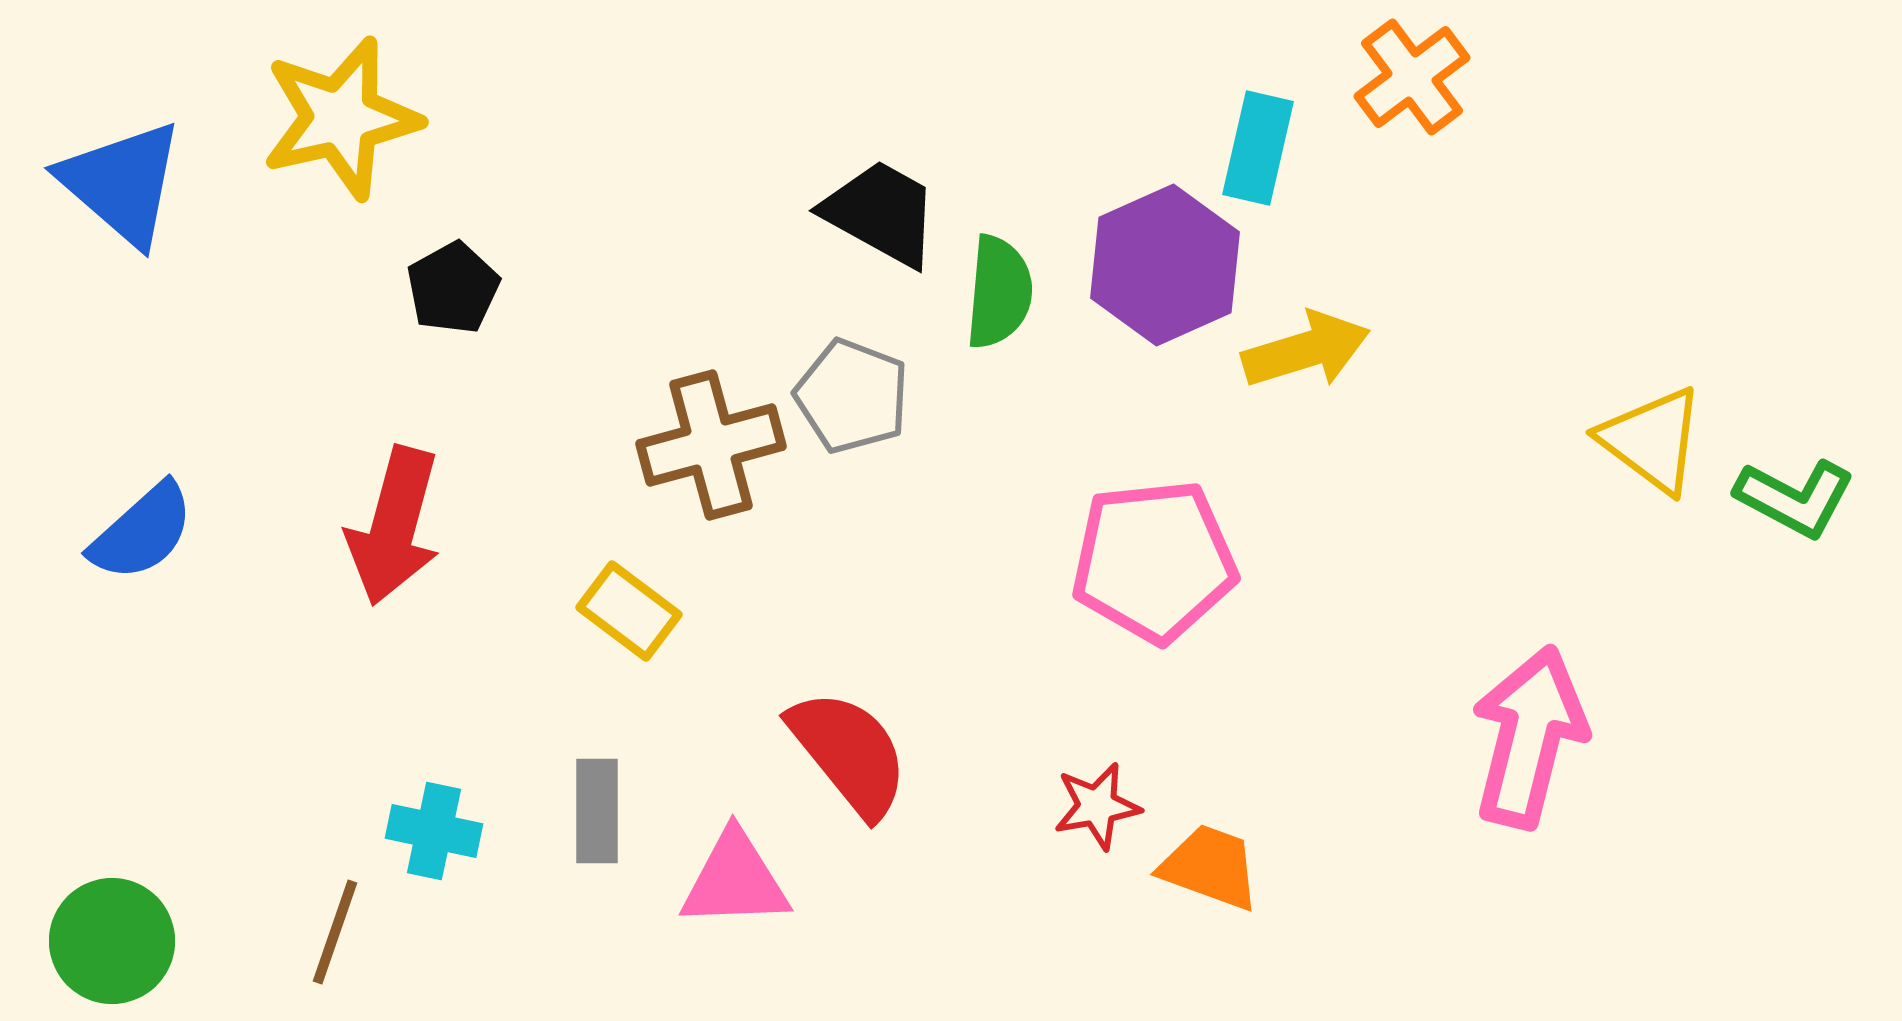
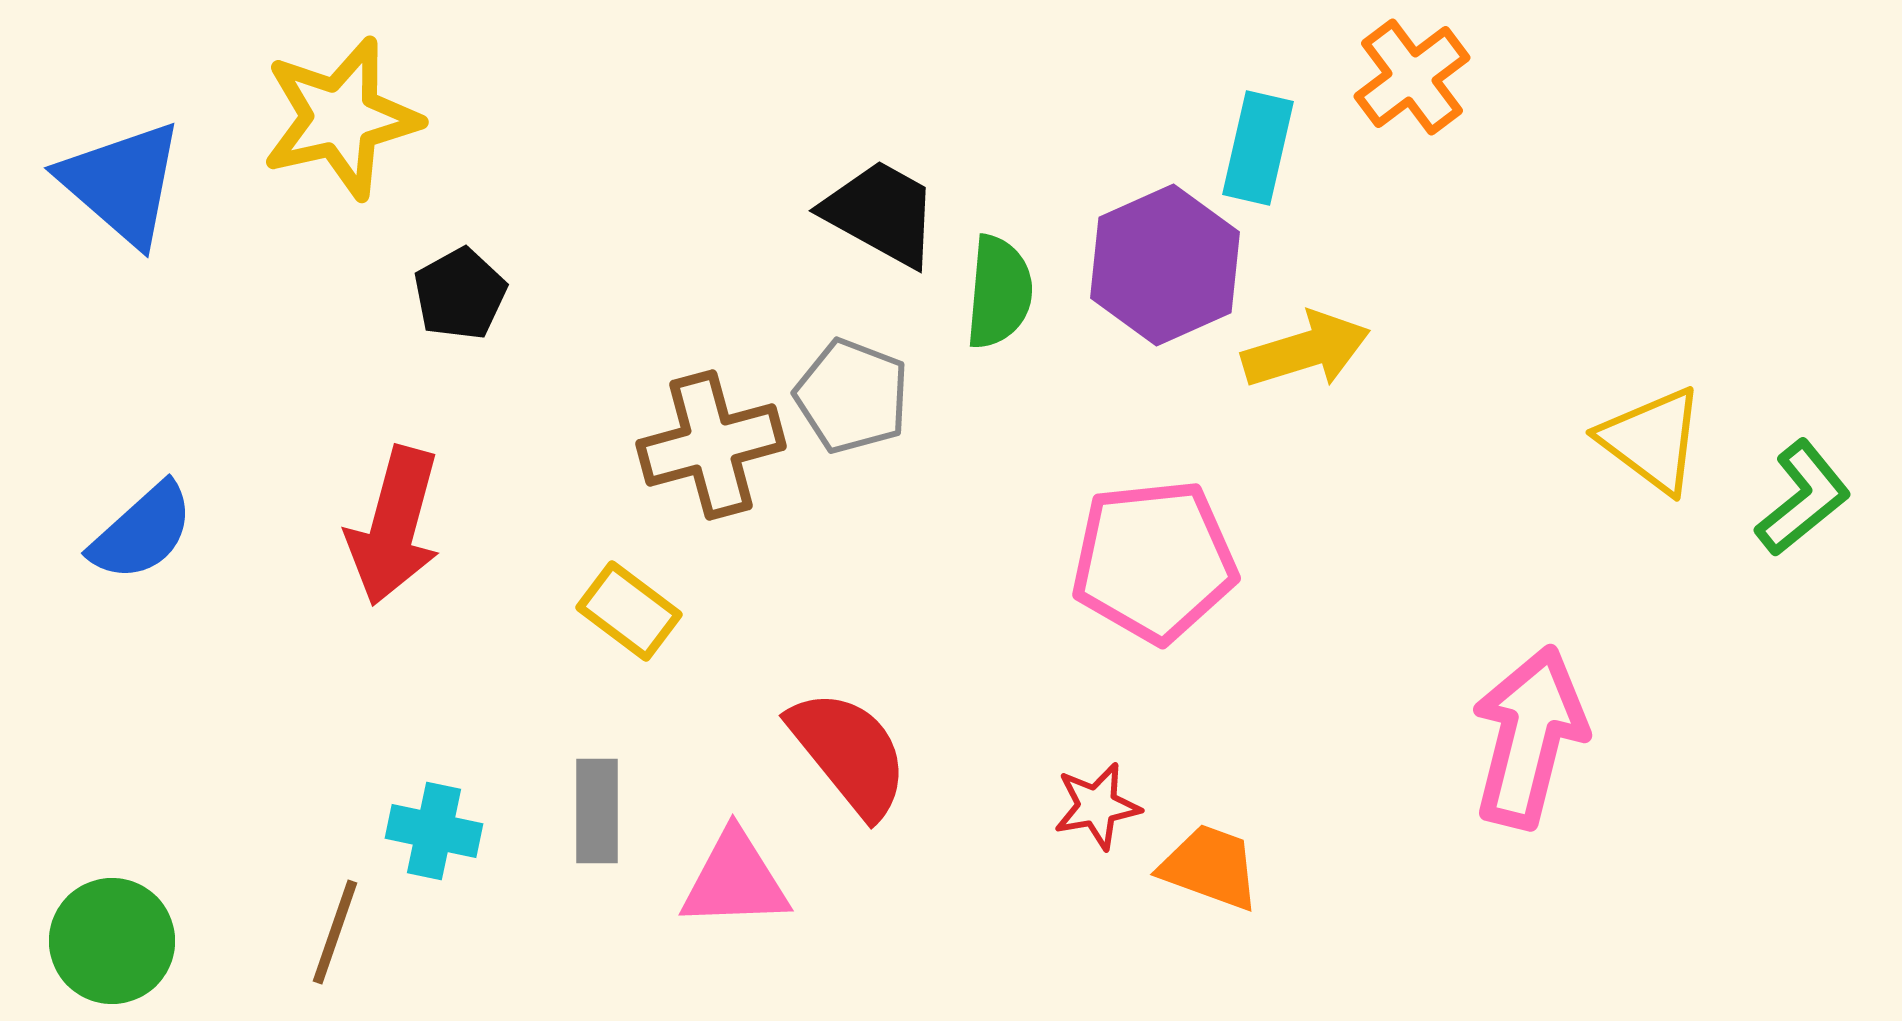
black pentagon: moved 7 px right, 6 px down
green L-shape: moved 8 px right; rotated 67 degrees counterclockwise
